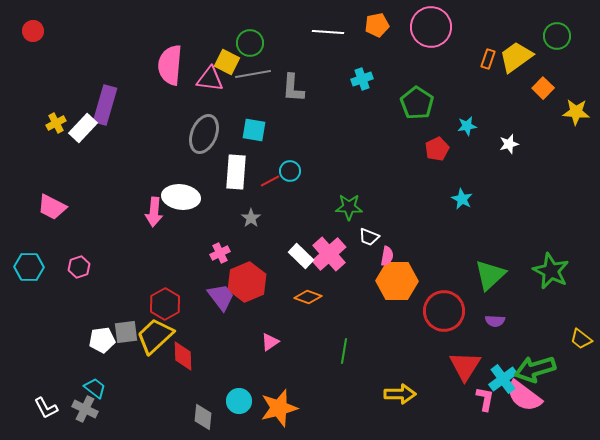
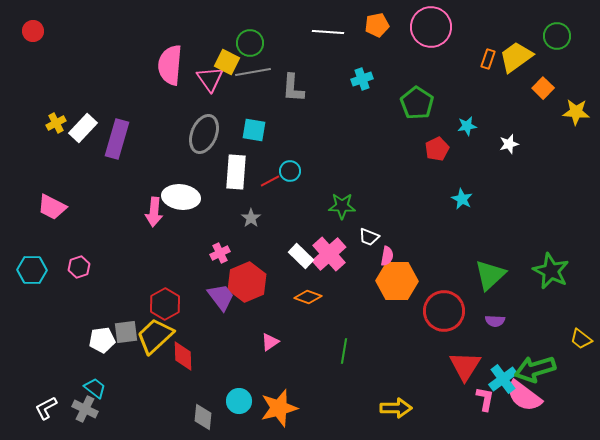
gray line at (253, 74): moved 2 px up
pink triangle at (210, 79): rotated 48 degrees clockwise
purple rectangle at (105, 105): moved 12 px right, 34 px down
green star at (349, 207): moved 7 px left, 1 px up
cyan hexagon at (29, 267): moved 3 px right, 3 px down
yellow arrow at (400, 394): moved 4 px left, 14 px down
white L-shape at (46, 408): rotated 90 degrees clockwise
